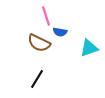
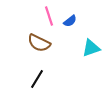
pink line: moved 3 px right
blue semicircle: moved 10 px right, 11 px up; rotated 48 degrees counterclockwise
cyan triangle: moved 2 px right
